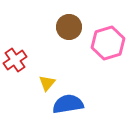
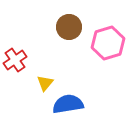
yellow triangle: moved 2 px left
